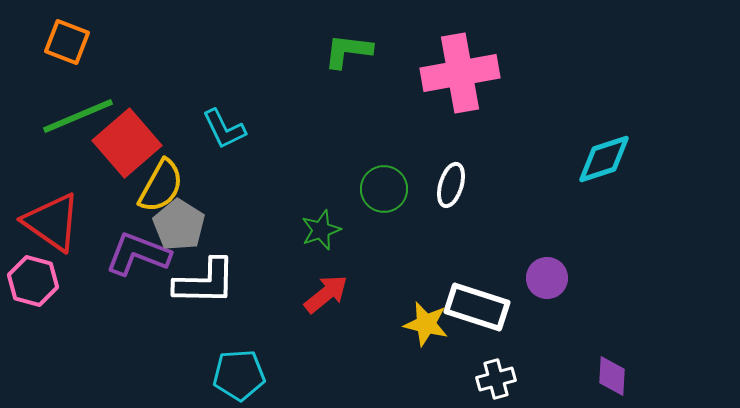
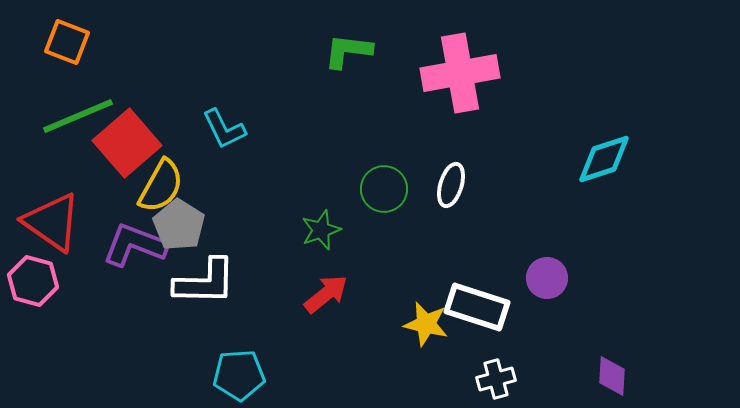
purple L-shape: moved 3 px left, 9 px up
